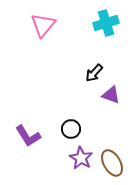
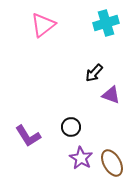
pink triangle: rotated 12 degrees clockwise
black circle: moved 2 px up
